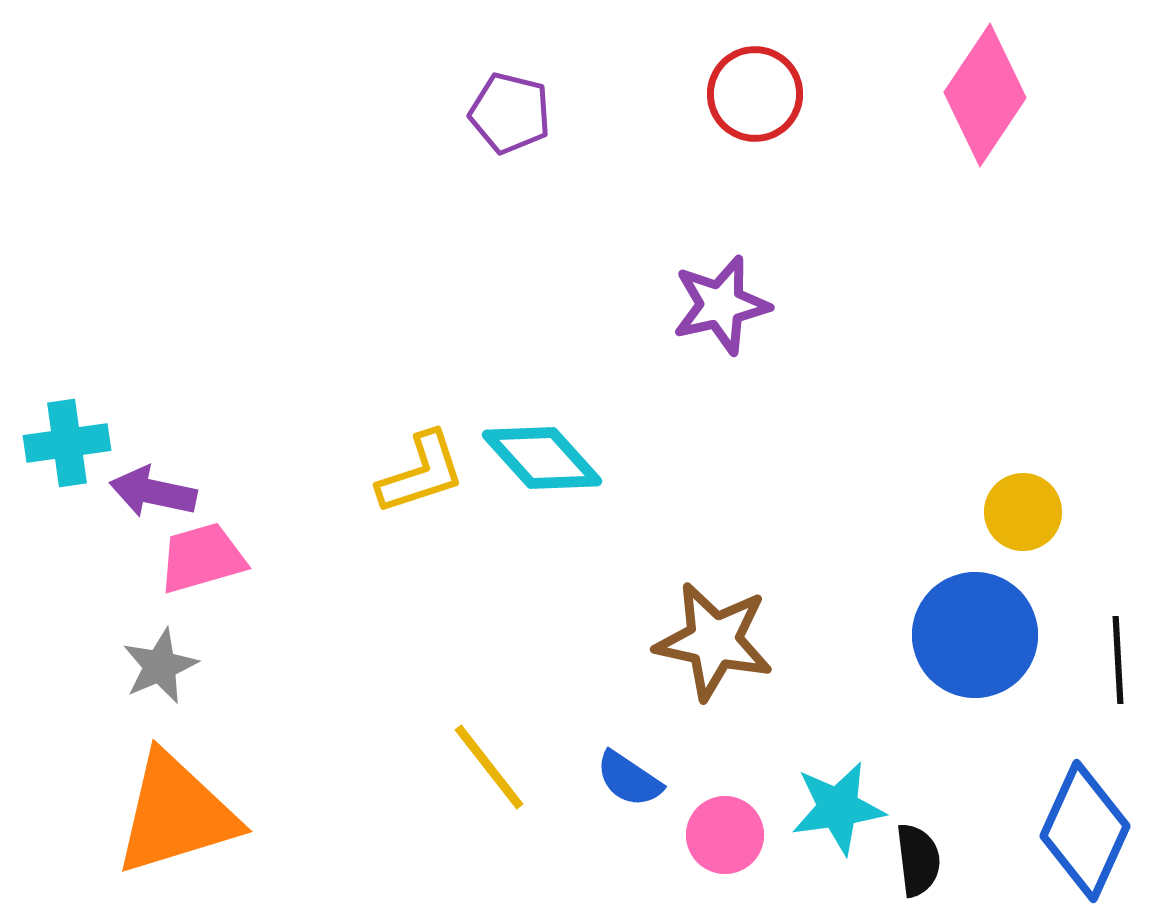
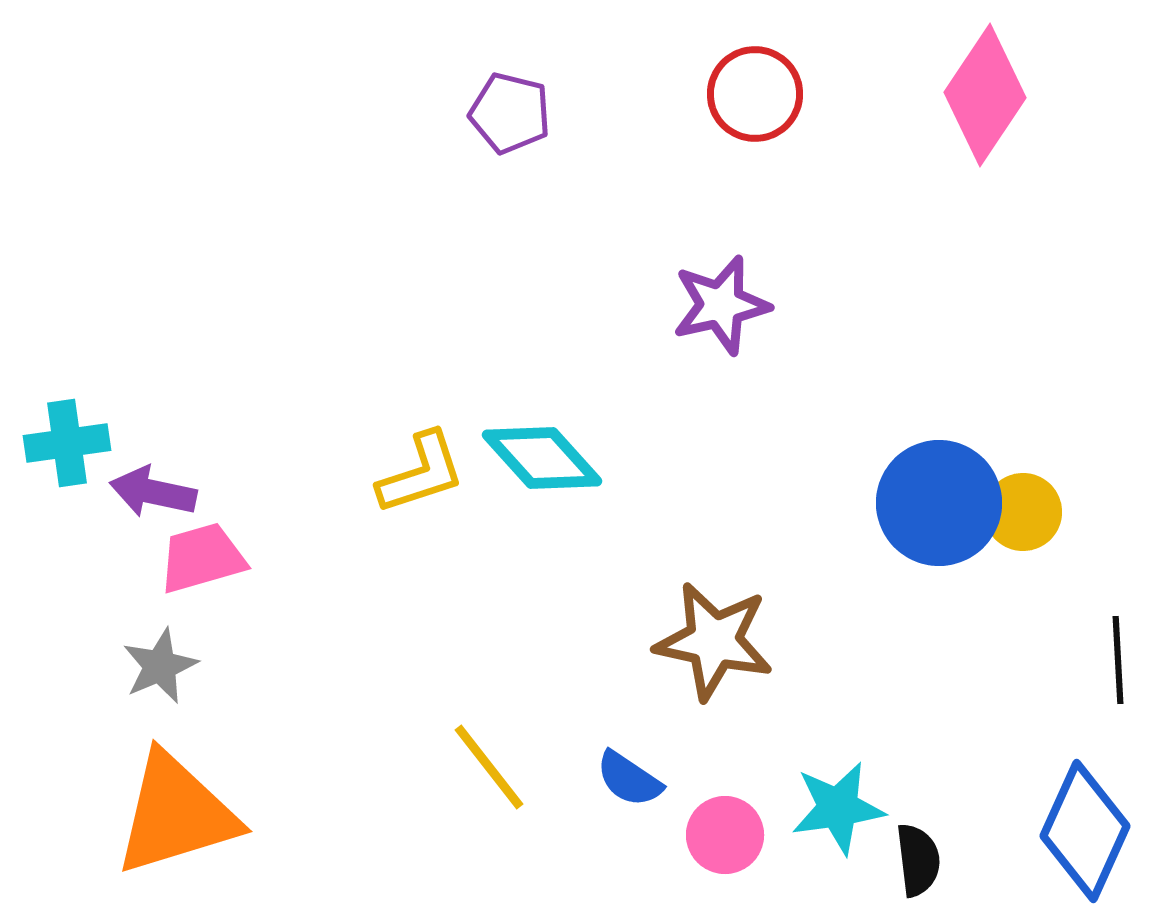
blue circle: moved 36 px left, 132 px up
